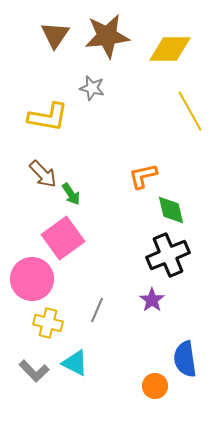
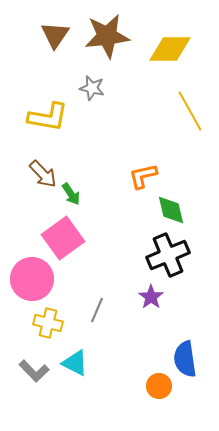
purple star: moved 1 px left, 3 px up
orange circle: moved 4 px right
